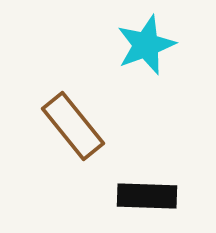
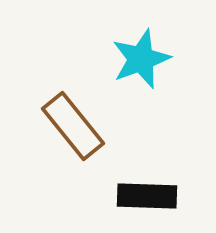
cyan star: moved 5 px left, 14 px down
